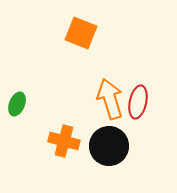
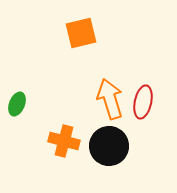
orange square: rotated 36 degrees counterclockwise
red ellipse: moved 5 px right
